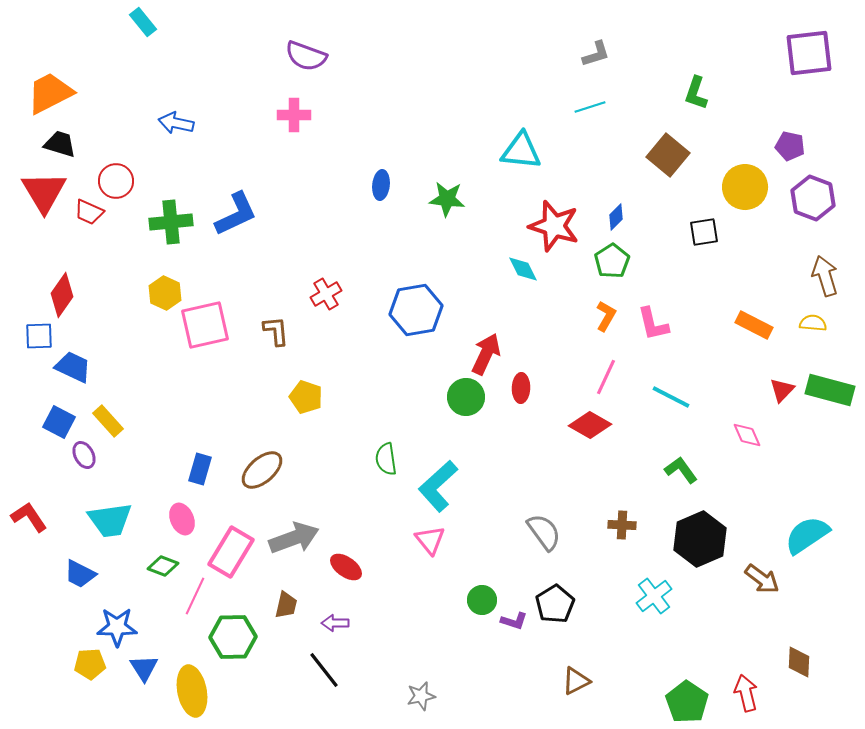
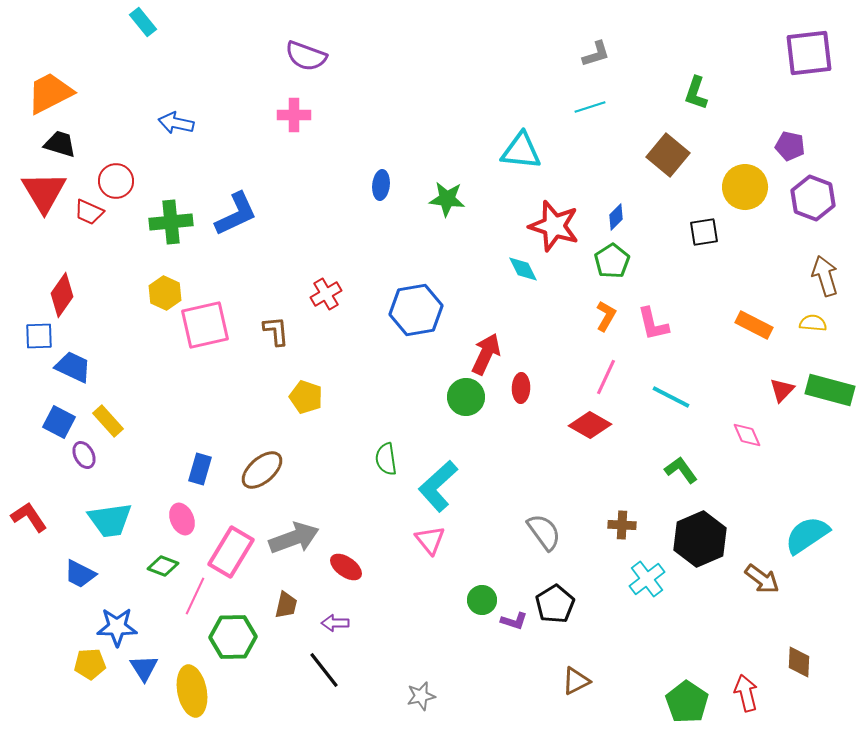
cyan cross at (654, 596): moved 7 px left, 17 px up
